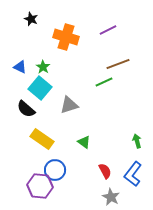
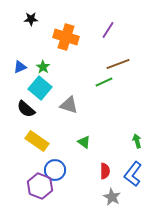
black star: rotated 24 degrees counterclockwise
purple line: rotated 30 degrees counterclockwise
blue triangle: rotated 48 degrees counterclockwise
gray triangle: rotated 36 degrees clockwise
yellow rectangle: moved 5 px left, 2 px down
red semicircle: rotated 28 degrees clockwise
purple hexagon: rotated 15 degrees clockwise
gray star: moved 1 px right
